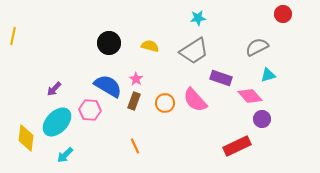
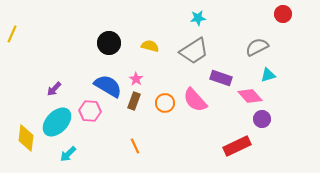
yellow line: moved 1 px left, 2 px up; rotated 12 degrees clockwise
pink hexagon: moved 1 px down
cyan arrow: moved 3 px right, 1 px up
